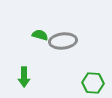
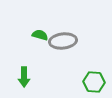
green hexagon: moved 1 px right, 1 px up
